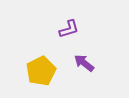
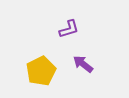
purple arrow: moved 1 px left, 1 px down
